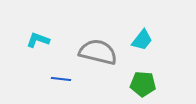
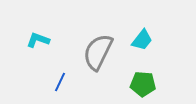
gray semicircle: rotated 78 degrees counterclockwise
blue line: moved 1 px left, 3 px down; rotated 72 degrees counterclockwise
